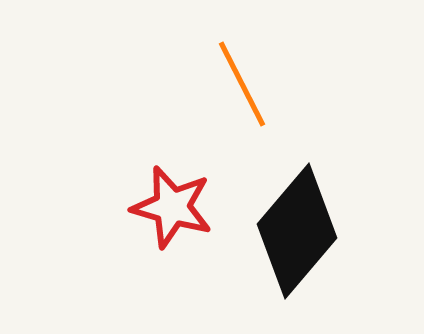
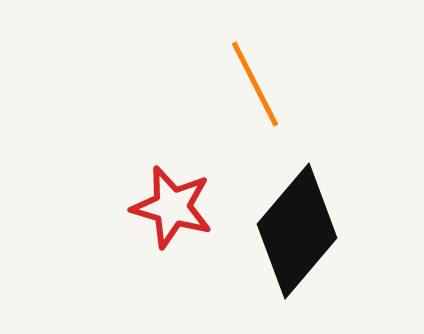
orange line: moved 13 px right
